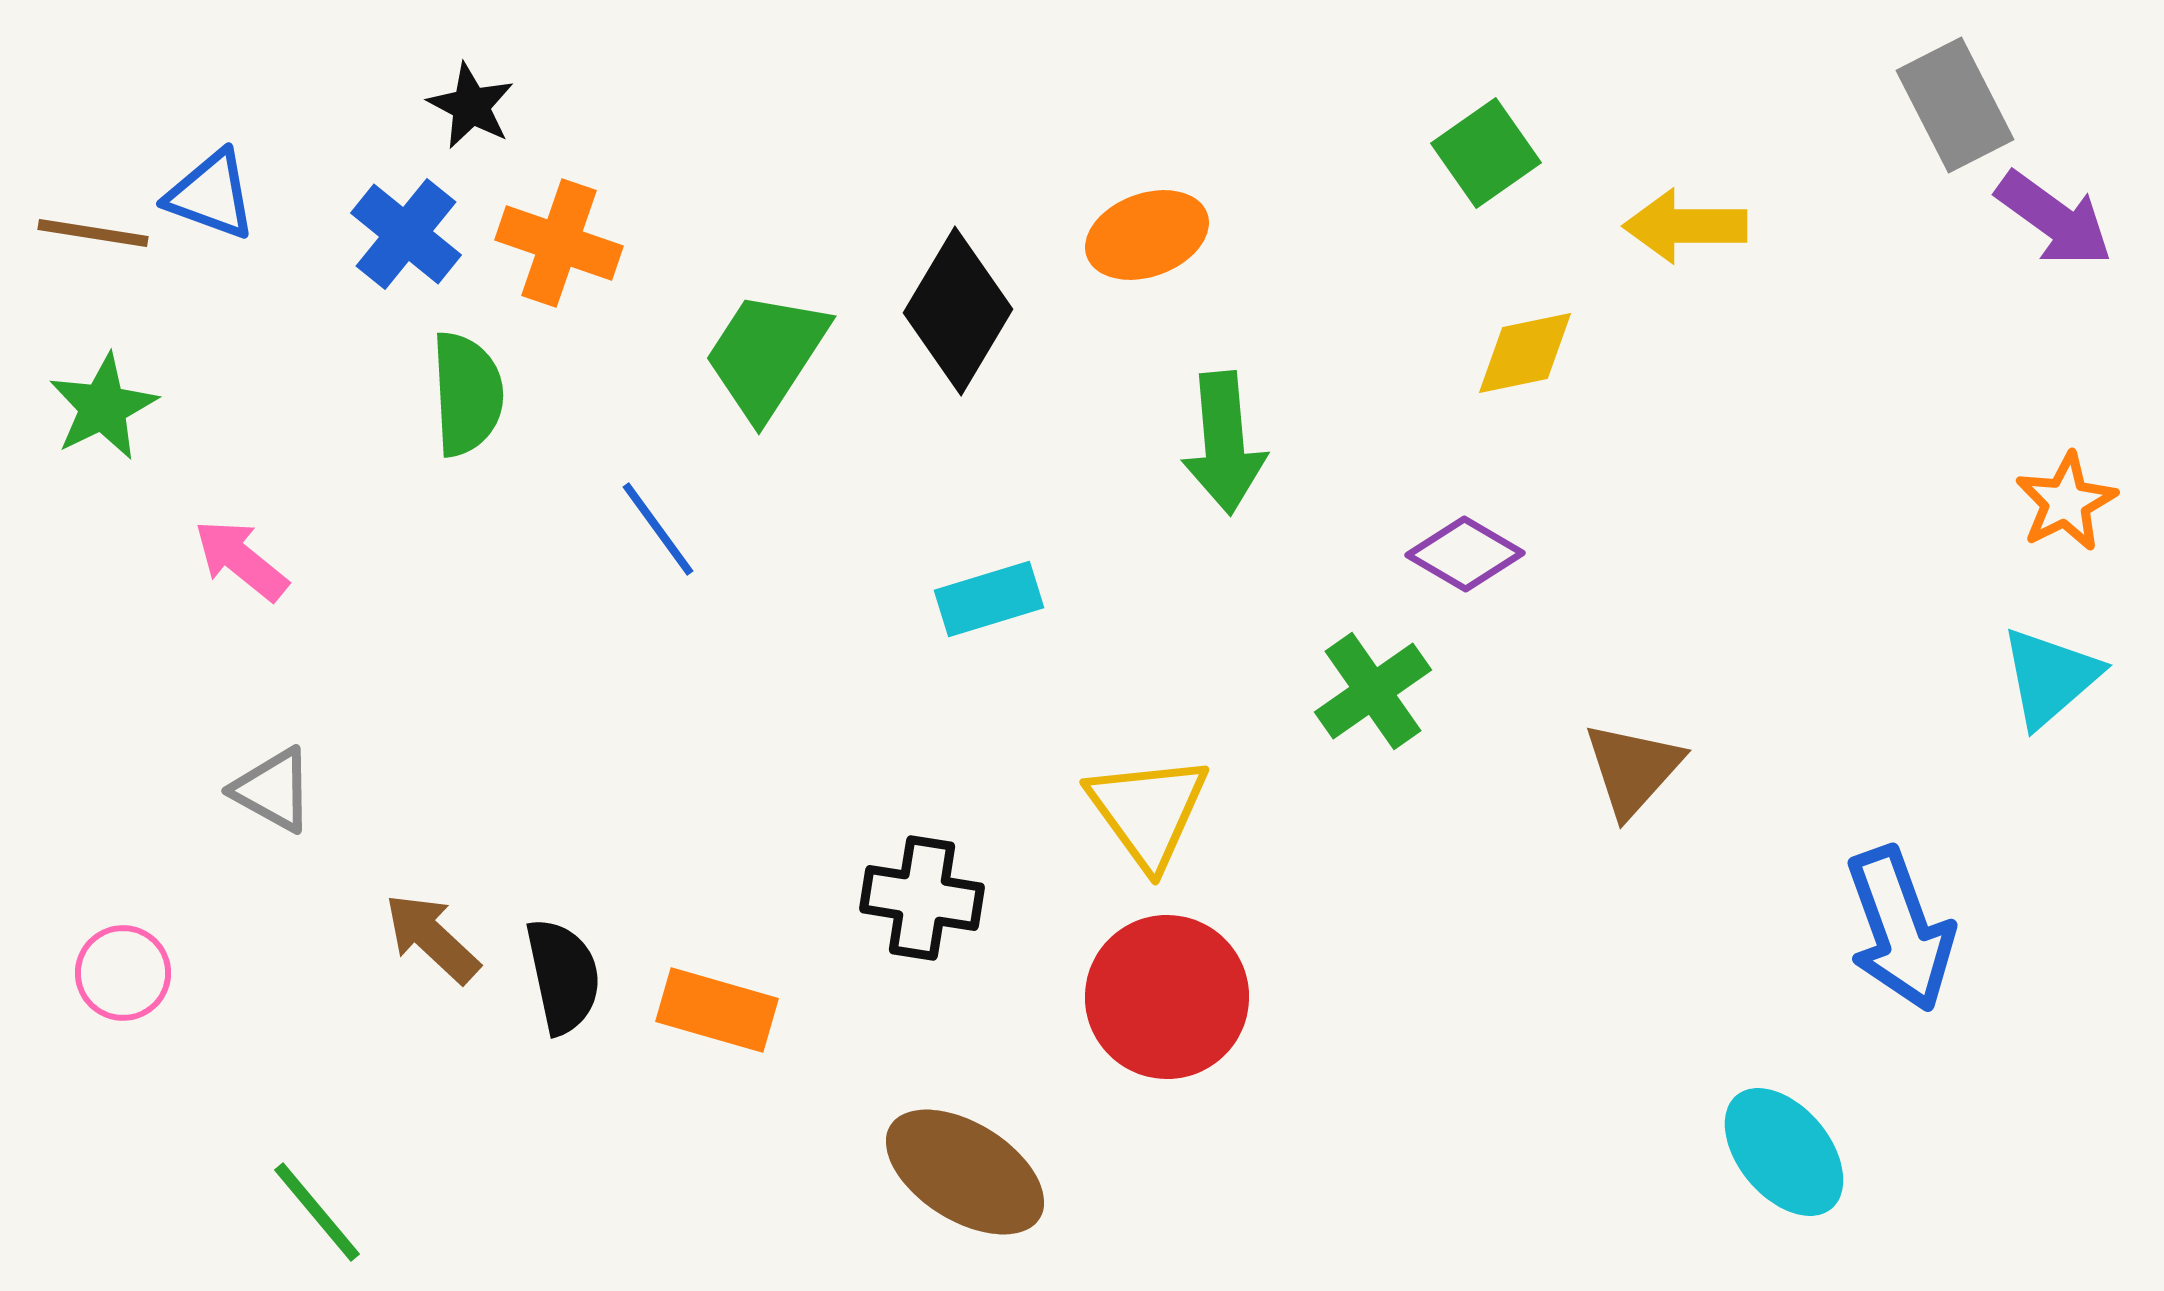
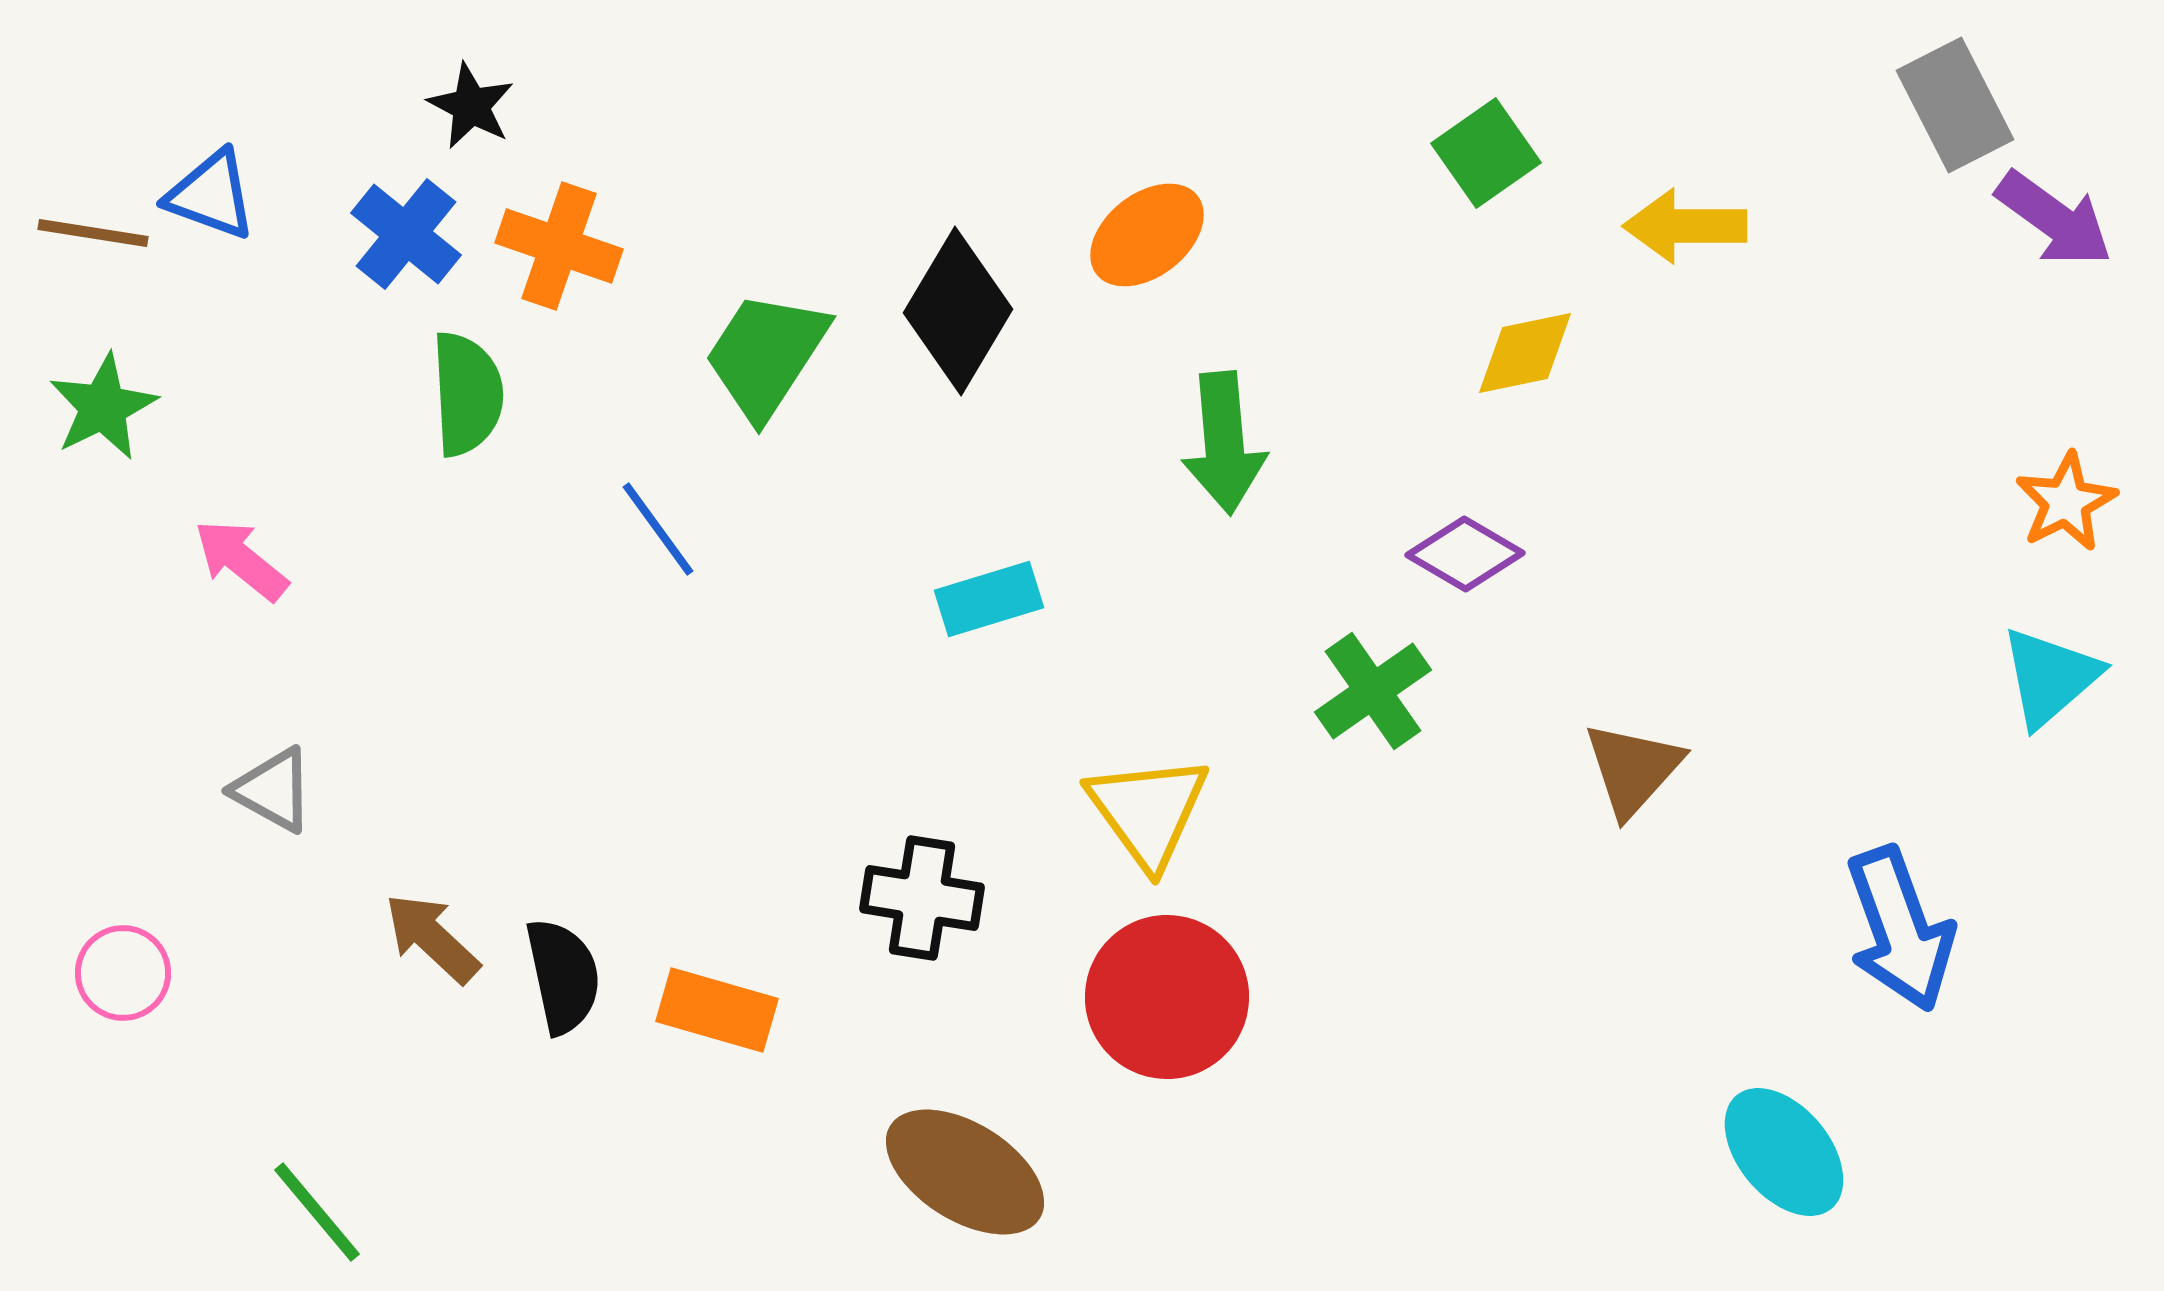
orange ellipse: rotated 18 degrees counterclockwise
orange cross: moved 3 px down
